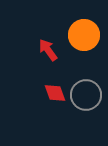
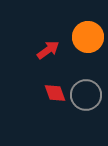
orange circle: moved 4 px right, 2 px down
red arrow: rotated 90 degrees clockwise
